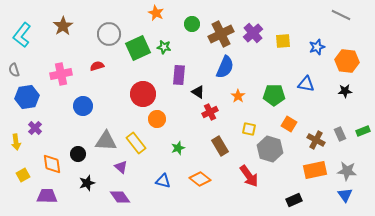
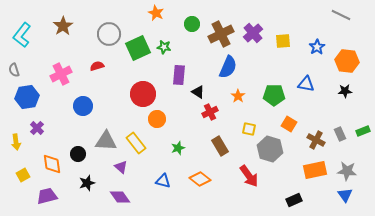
blue star at (317, 47): rotated 14 degrees counterclockwise
blue semicircle at (225, 67): moved 3 px right
pink cross at (61, 74): rotated 15 degrees counterclockwise
purple cross at (35, 128): moved 2 px right
purple trapezoid at (47, 196): rotated 15 degrees counterclockwise
